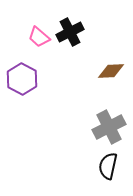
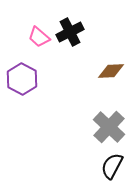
gray cross: rotated 20 degrees counterclockwise
black semicircle: moved 4 px right; rotated 16 degrees clockwise
